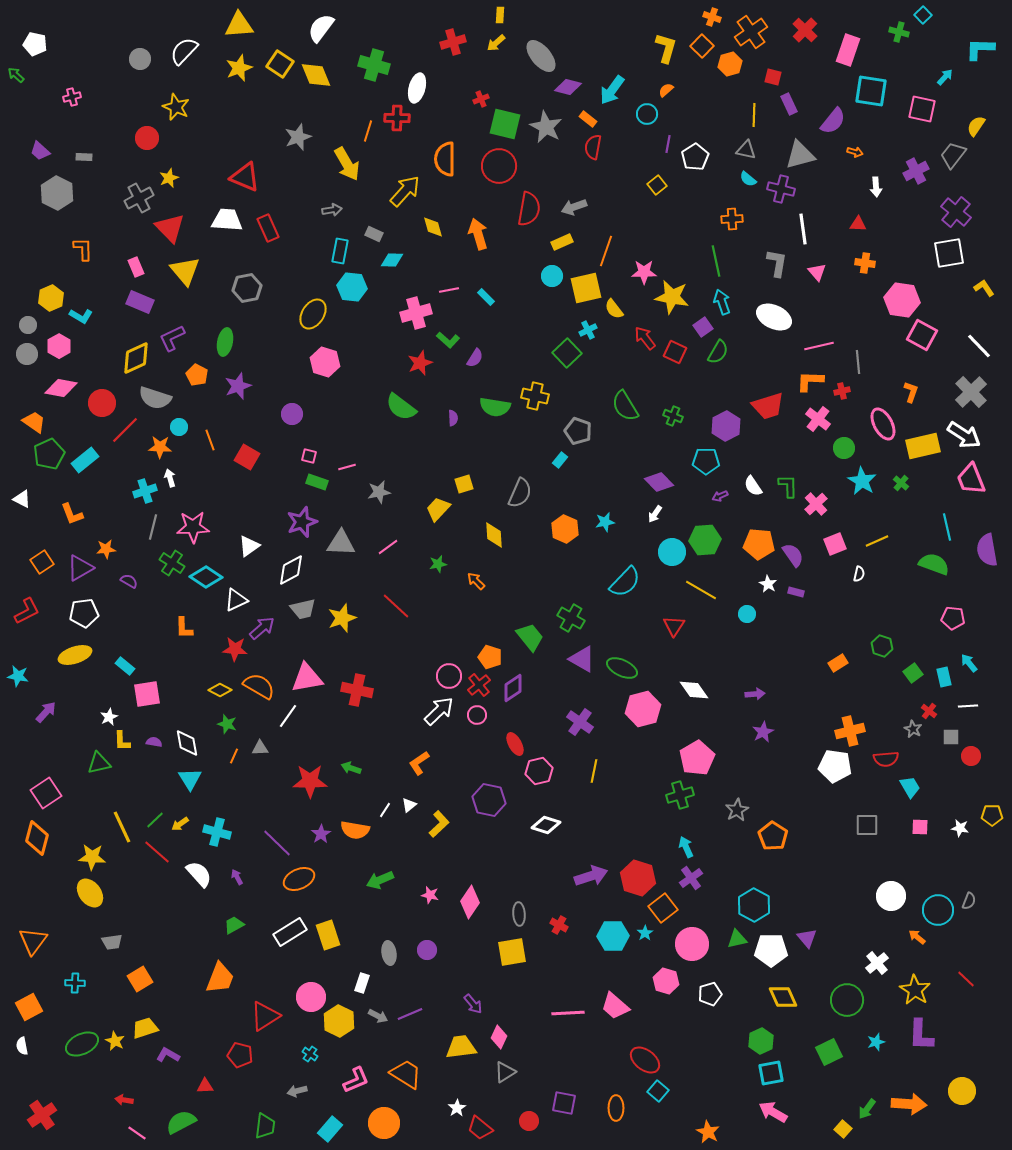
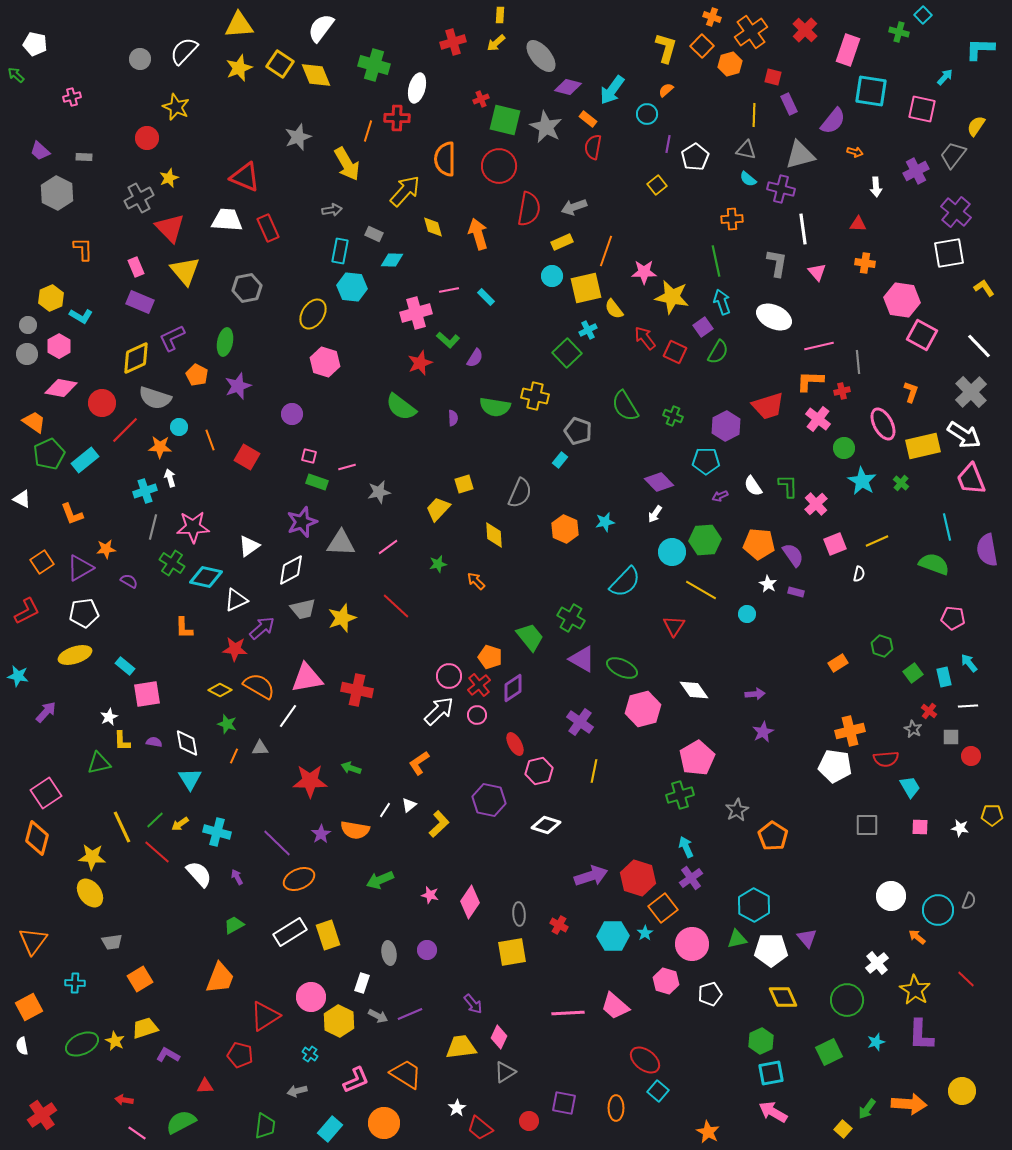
green square at (505, 124): moved 4 px up
cyan diamond at (206, 577): rotated 20 degrees counterclockwise
